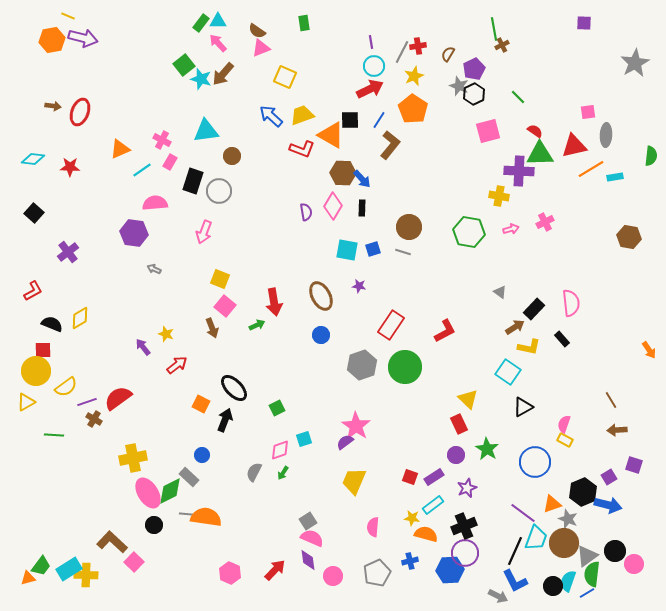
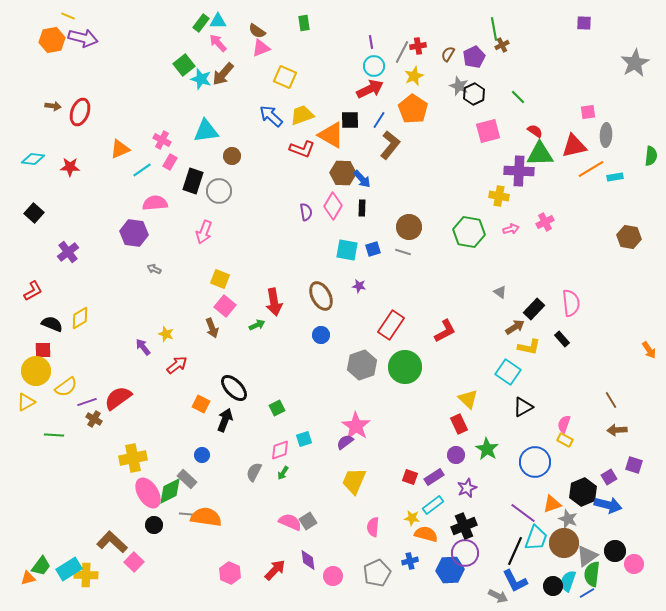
purple pentagon at (474, 69): moved 12 px up
gray rectangle at (189, 477): moved 2 px left, 2 px down
pink semicircle at (312, 538): moved 22 px left, 16 px up
